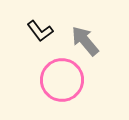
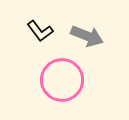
gray arrow: moved 2 px right, 5 px up; rotated 152 degrees clockwise
